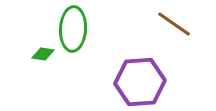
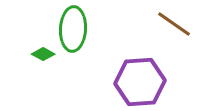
green diamond: rotated 20 degrees clockwise
